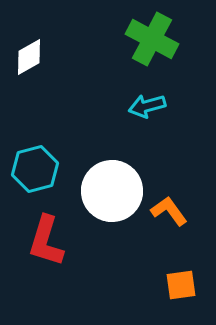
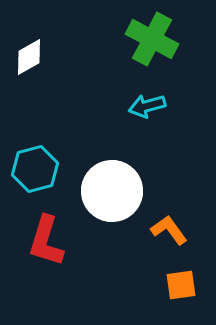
orange L-shape: moved 19 px down
